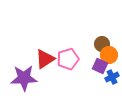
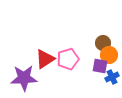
brown circle: moved 1 px right, 1 px up
purple square: rotated 14 degrees counterclockwise
